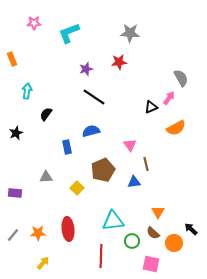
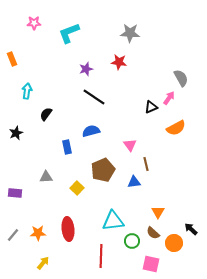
red star: rotated 14 degrees clockwise
